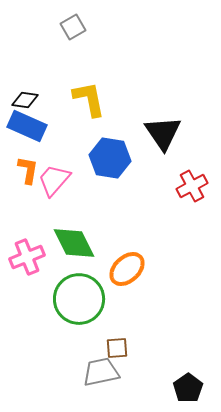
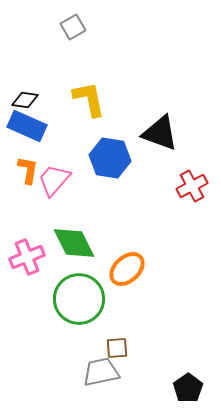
black triangle: moved 3 px left; rotated 36 degrees counterclockwise
